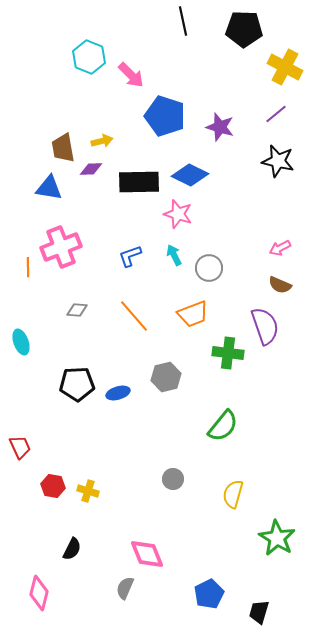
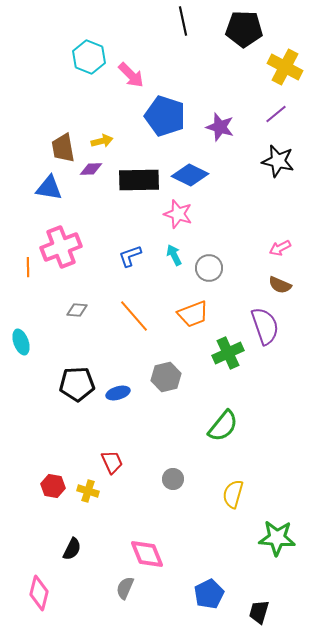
black rectangle at (139, 182): moved 2 px up
green cross at (228, 353): rotated 32 degrees counterclockwise
red trapezoid at (20, 447): moved 92 px right, 15 px down
green star at (277, 538): rotated 27 degrees counterclockwise
